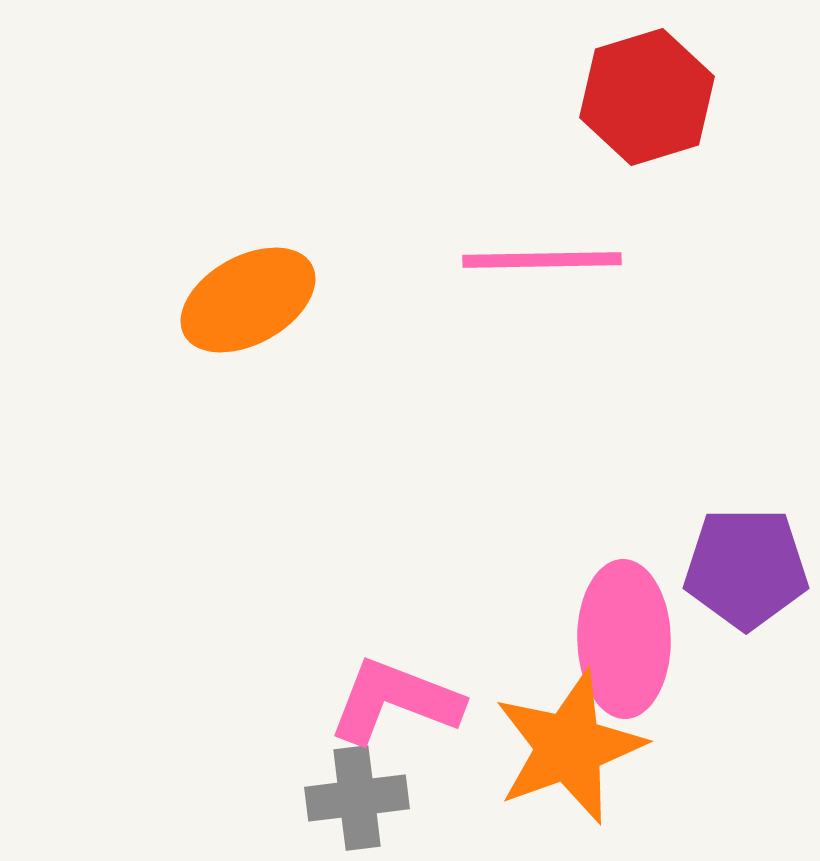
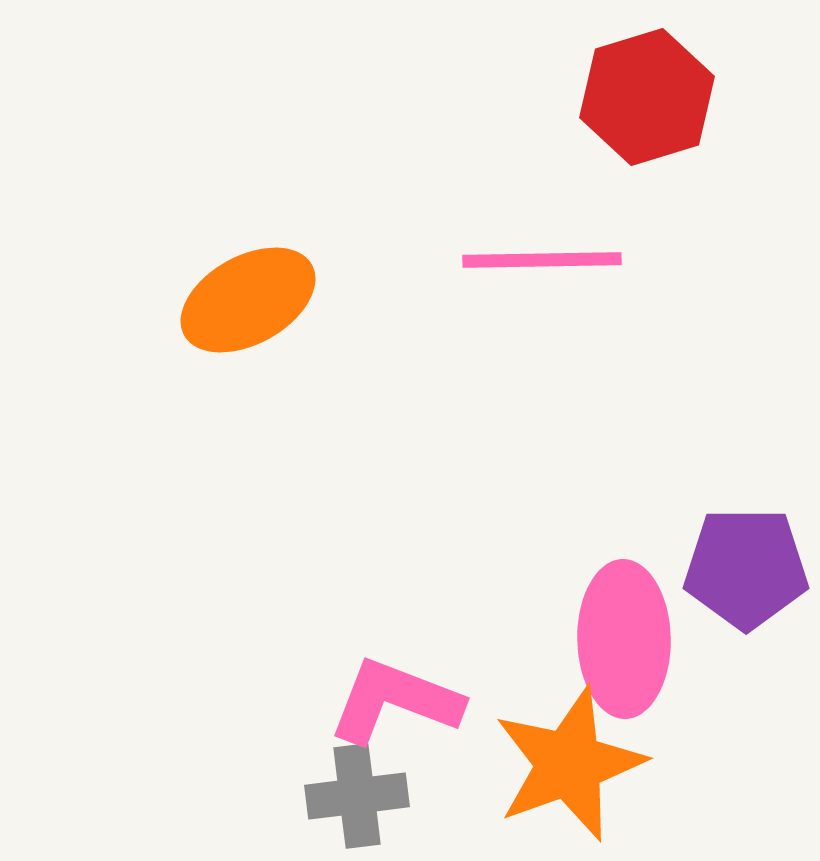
orange star: moved 17 px down
gray cross: moved 2 px up
